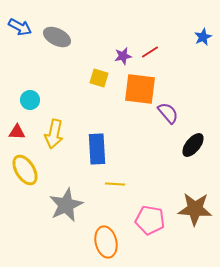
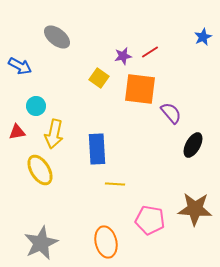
blue arrow: moved 39 px down
gray ellipse: rotated 12 degrees clockwise
yellow square: rotated 18 degrees clockwise
cyan circle: moved 6 px right, 6 px down
purple semicircle: moved 3 px right
red triangle: rotated 12 degrees counterclockwise
black ellipse: rotated 10 degrees counterclockwise
yellow ellipse: moved 15 px right
gray star: moved 25 px left, 38 px down
